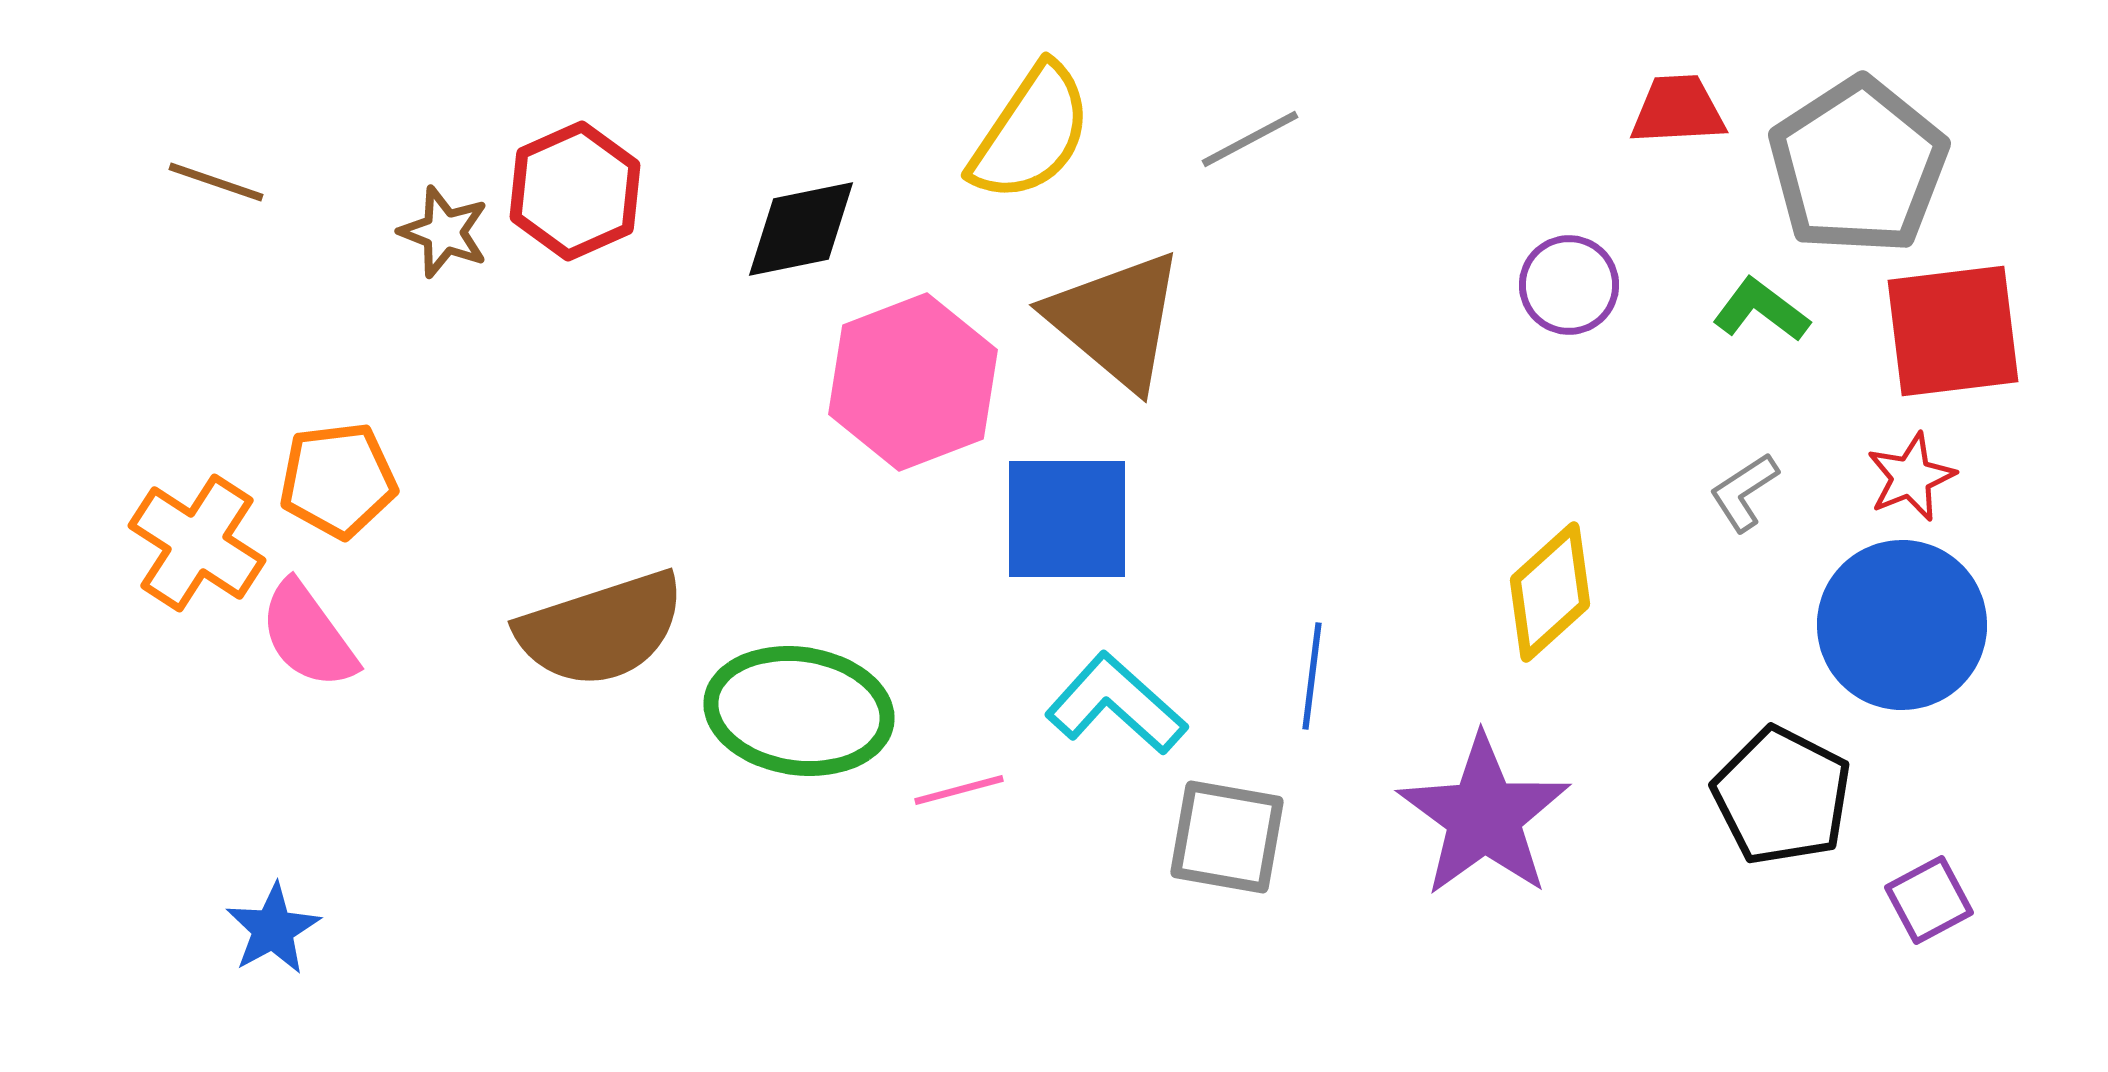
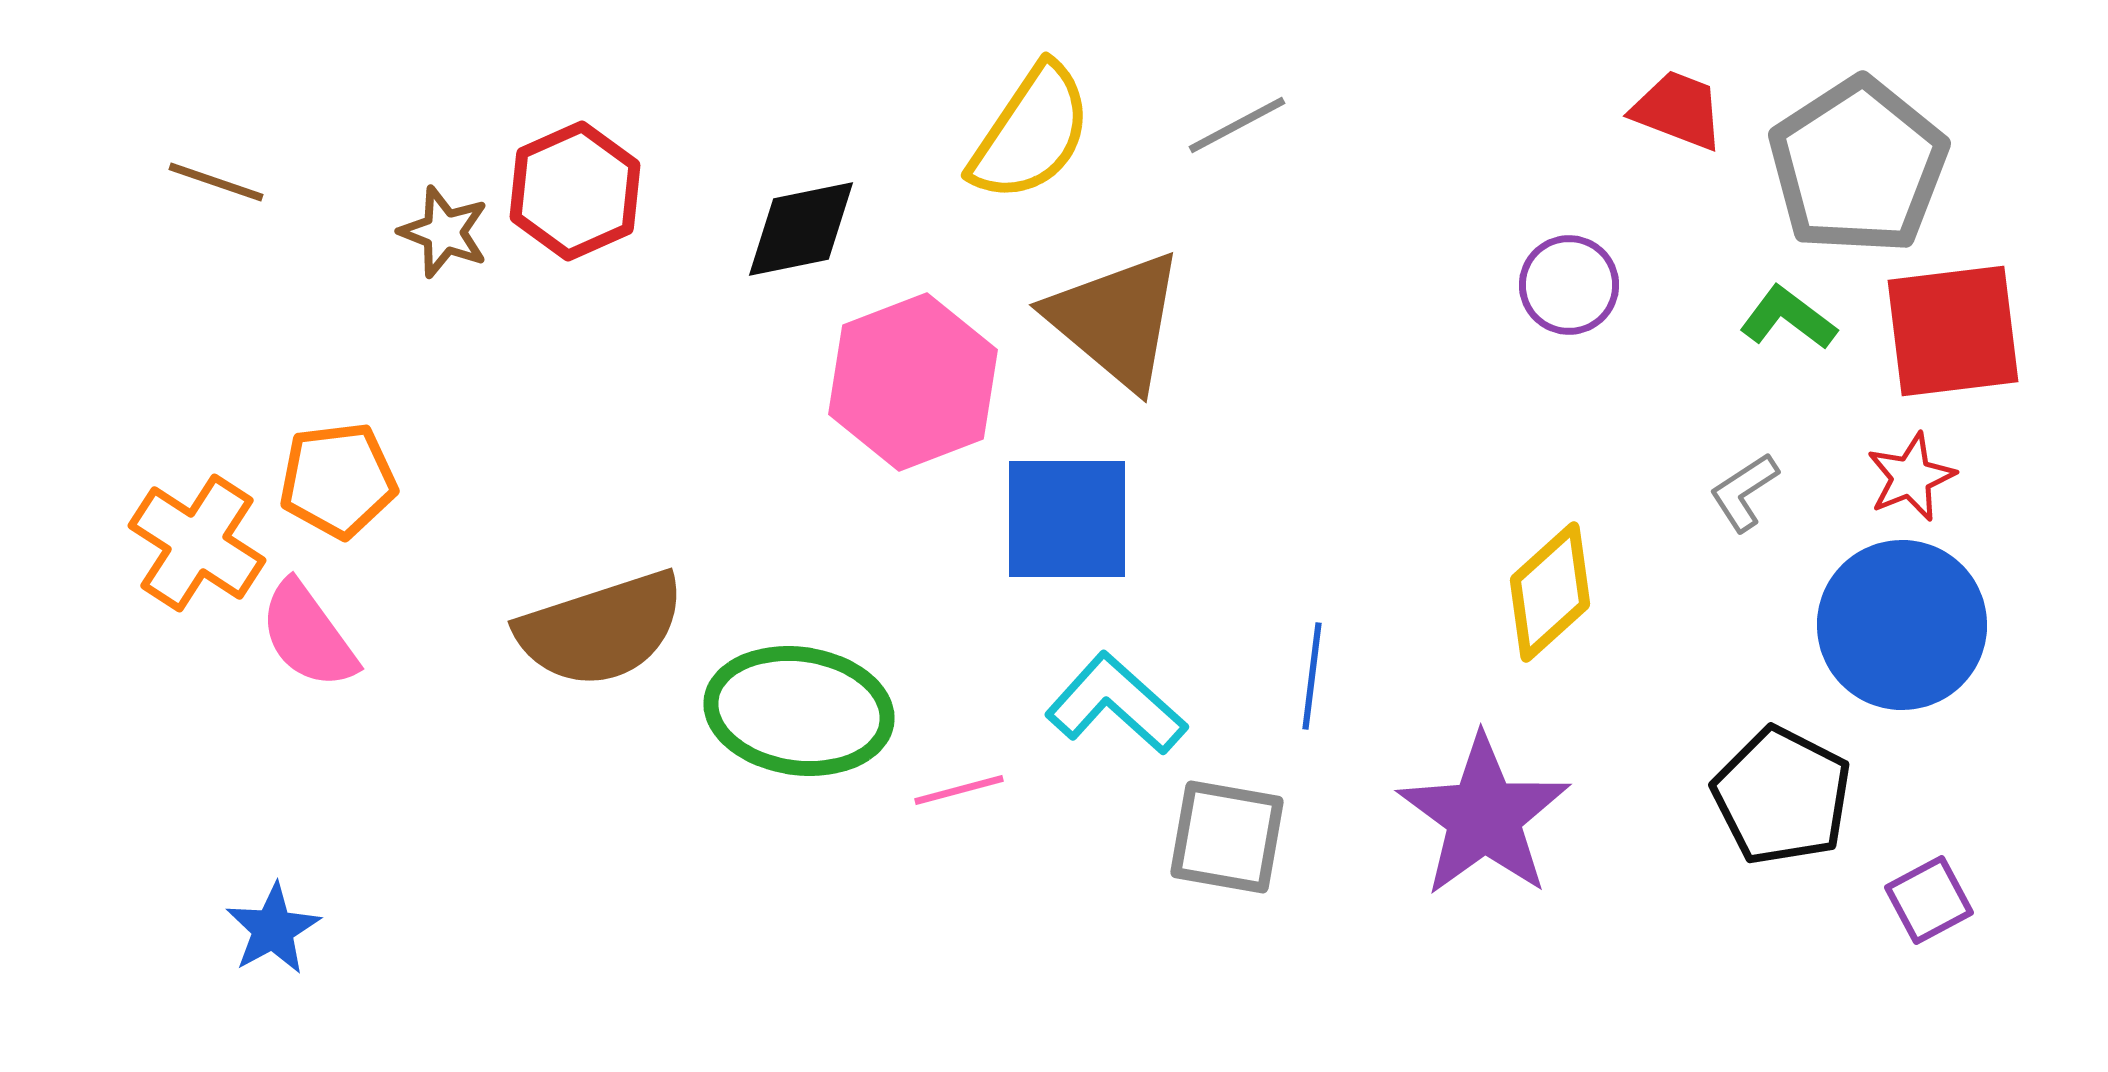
red trapezoid: rotated 24 degrees clockwise
gray line: moved 13 px left, 14 px up
green L-shape: moved 27 px right, 8 px down
